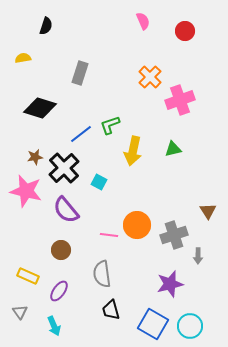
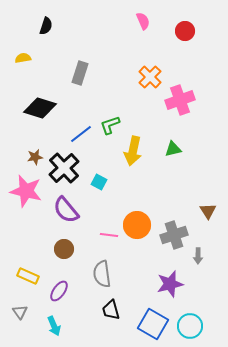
brown circle: moved 3 px right, 1 px up
